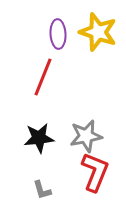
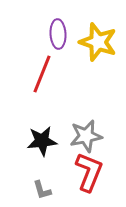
yellow star: moved 10 px down
red line: moved 1 px left, 3 px up
black star: moved 3 px right, 3 px down
red L-shape: moved 6 px left
